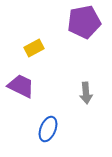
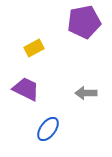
purple trapezoid: moved 5 px right, 3 px down
gray arrow: rotated 95 degrees clockwise
blue ellipse: rotated 15 degrees clockwise
